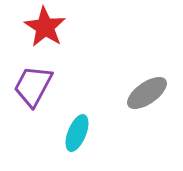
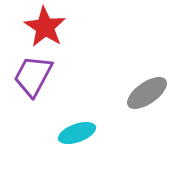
purple trapezoid: moved 10 px up
cyan ellipse: rotated 48 degrees clockwise
